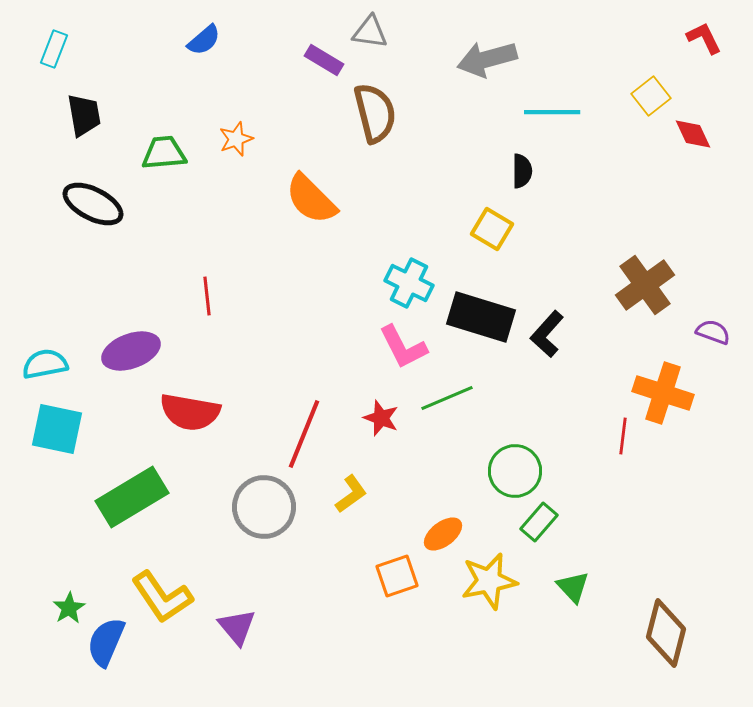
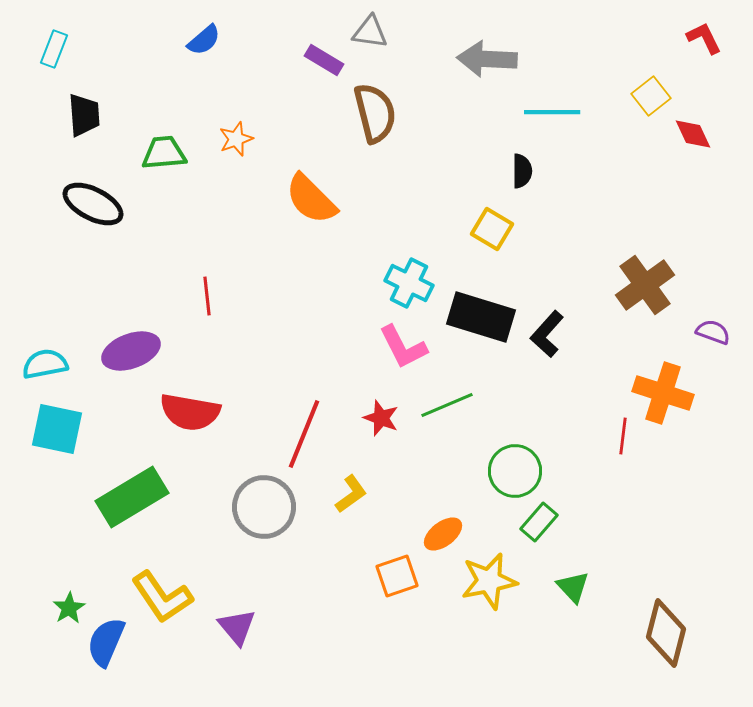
gray arrow at (487, 59): rotated 18 degrees clockwise
black trapezoid at (84, 115): rotated 6 degrees clockwise
green line at (447, 398): moved 7 px down
